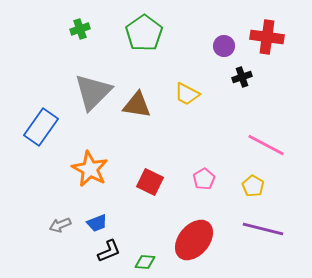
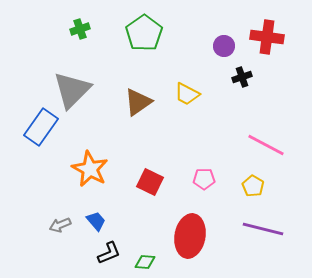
gray triangle: moved 21 px left, 2 px up
brown triangle: moved 1 px right, 3 px up; rotated 44 degrees counterclockwise
pink pentagon: rotated 30 degrees clockwise
blue trapezoid: moved 1 px left, 2 px up; rotated 110 degrees counterclockwise
red ellipse: moved 4 px left, 4 px up; rotated 30 degrees counterclockwise
black L-shape: moved 2 px down
